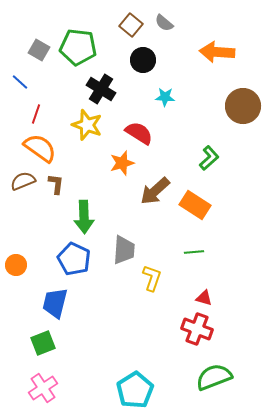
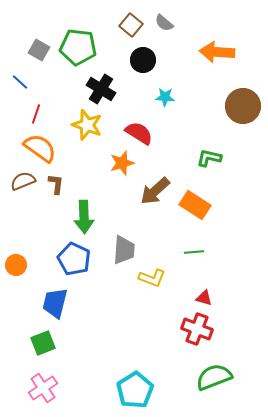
green L-shape: rotated 125 degrees counterclockwise
yellow L-shape: rotated 92 degrees clockwise
